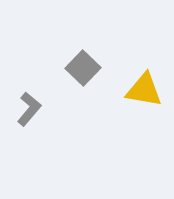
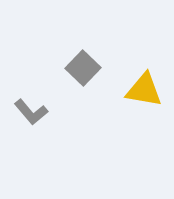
gray L-shape: moved 2 px right, 3 px down; rotated 100 degrees clockwise
